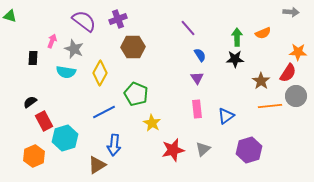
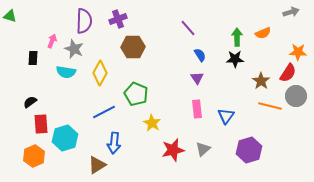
gray arrow: rotated 21 degrees counterclockwise
purple semicircle: rotated 55 degrees clockwise
orange line: rotated 20 degrees clockwise
blue triangle: rotated 18 degrees counterclockwise
red rectangle: moved 3 px left, 3 px down; rotated 24 degrees clockwise
blue arrow: moved 2 px up
